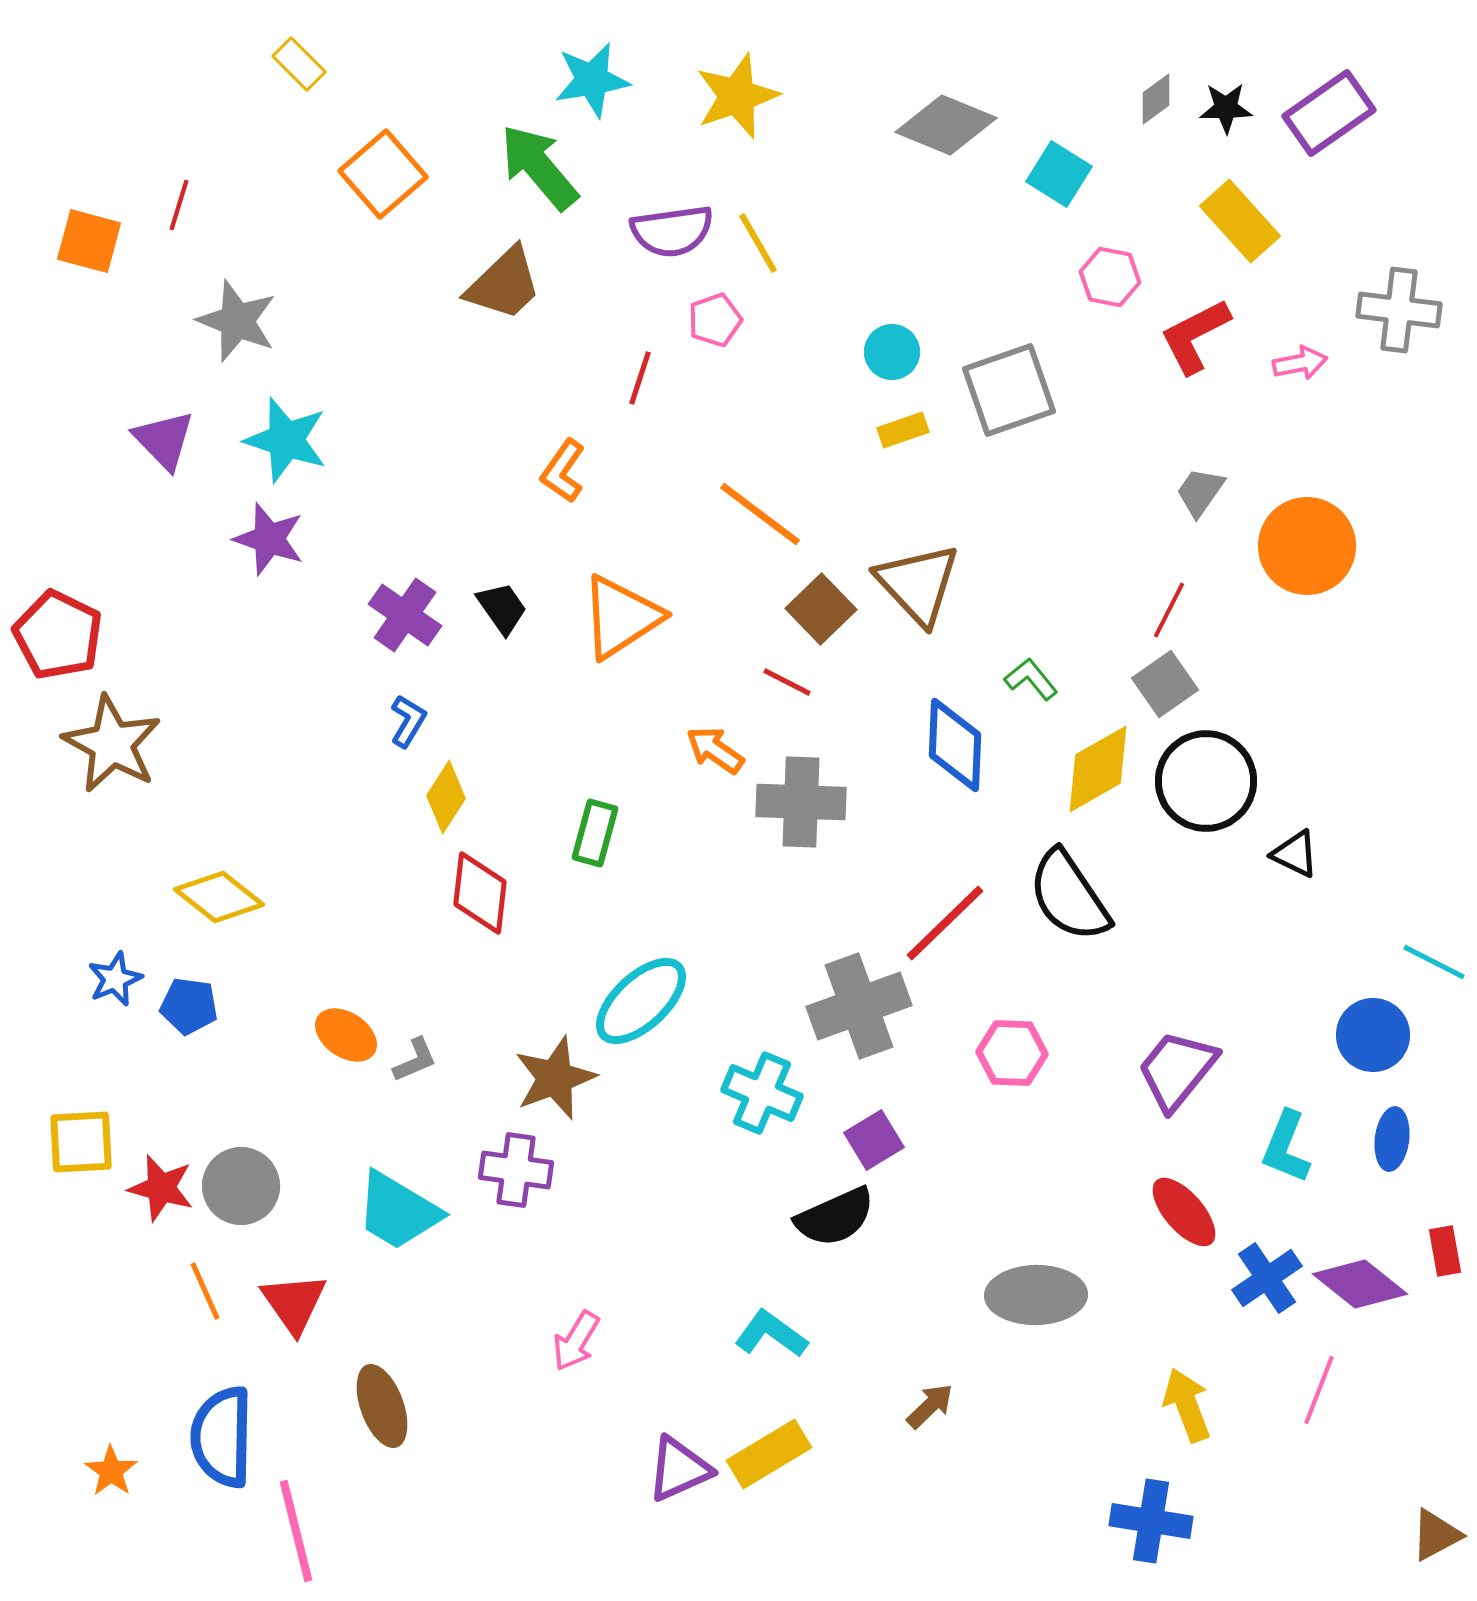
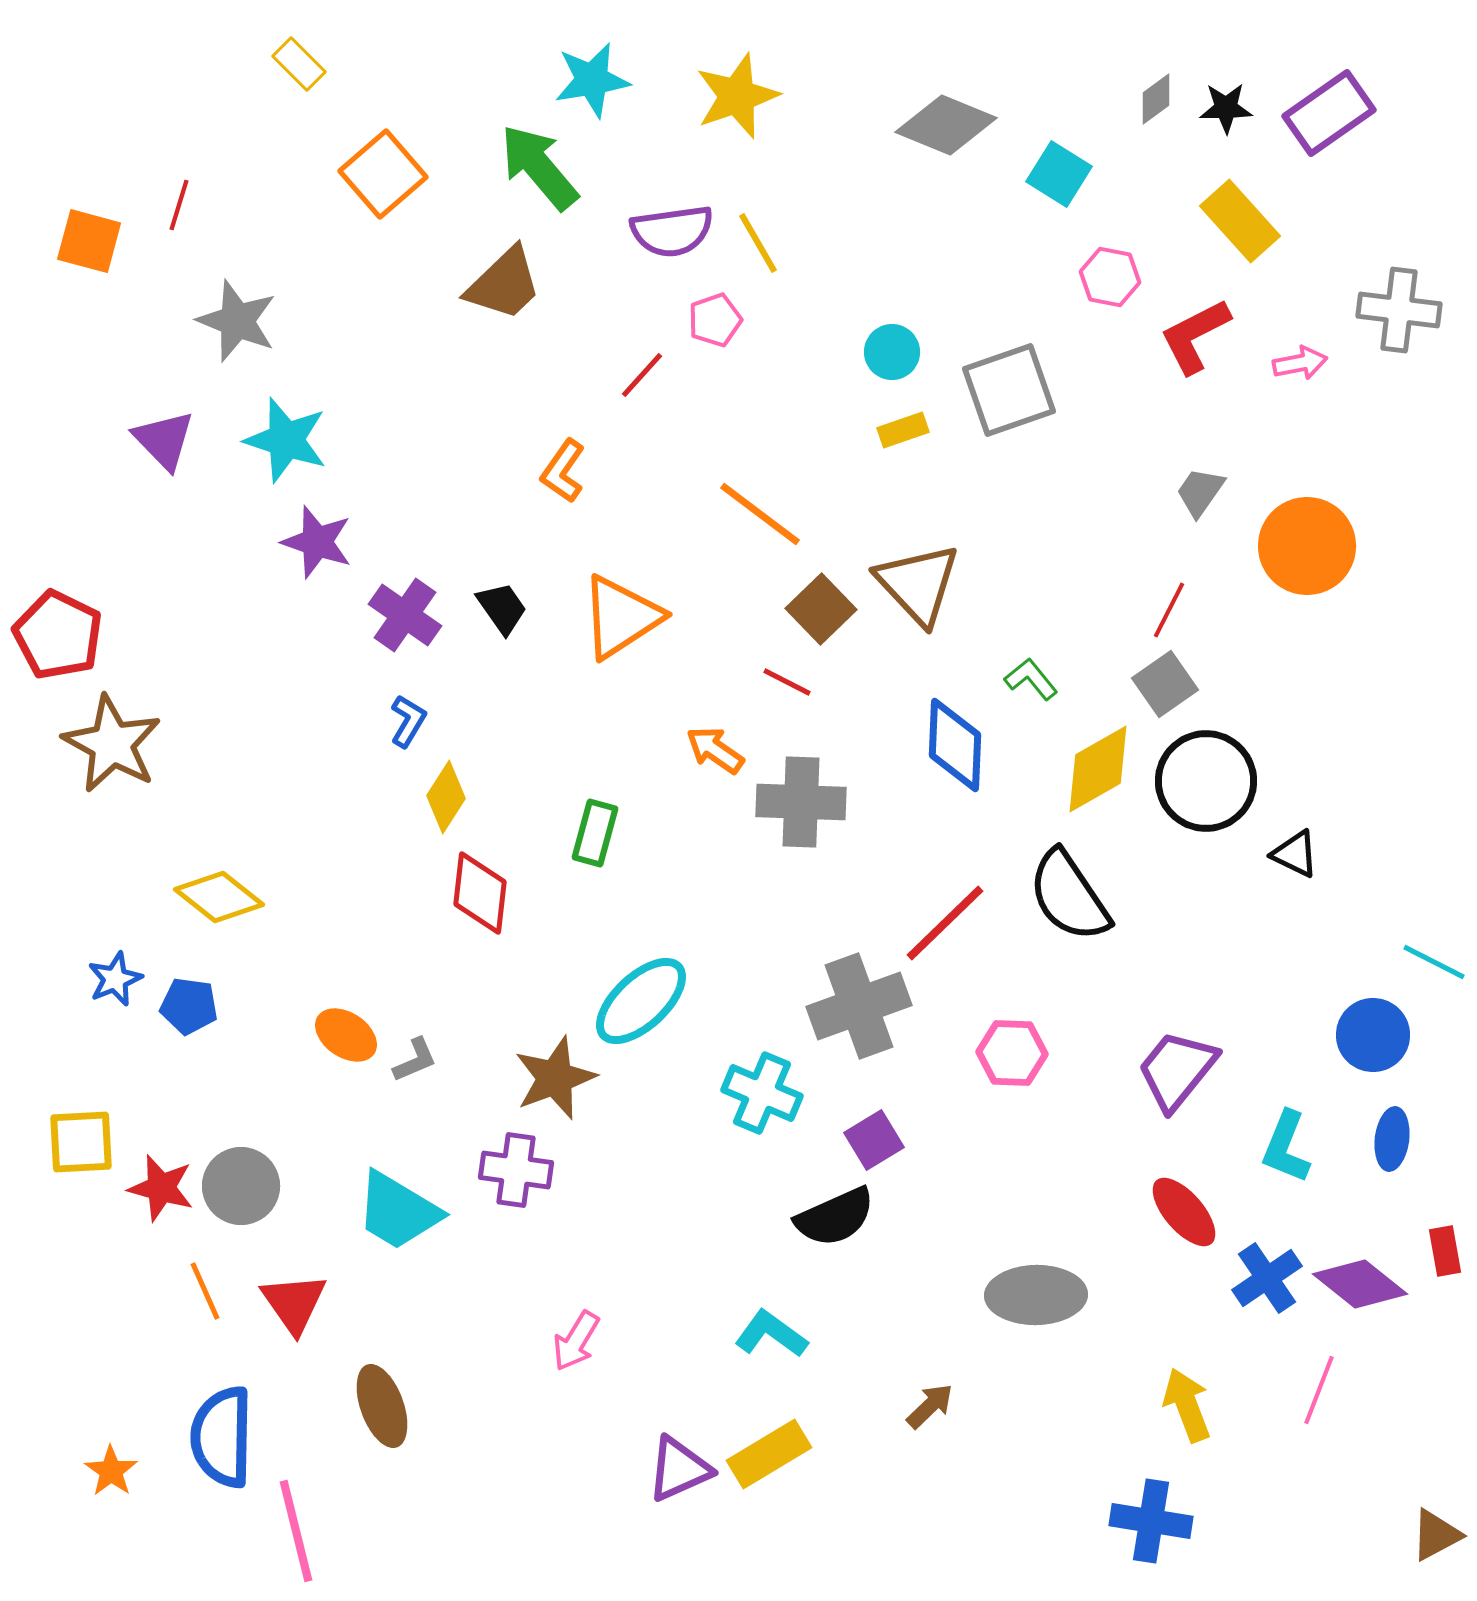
red line at (640, 378): moved 2 px right, 3 px up; rotated 24 degrees clockwise
purple star at (269, 539): moved 48 px right, 3 px down
